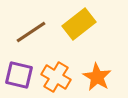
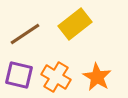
yellow rectangle: moved 4 px left
brown line: moved 6 px left, 2 px down
